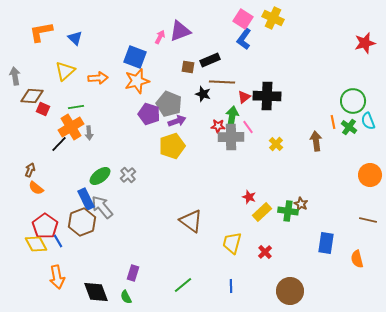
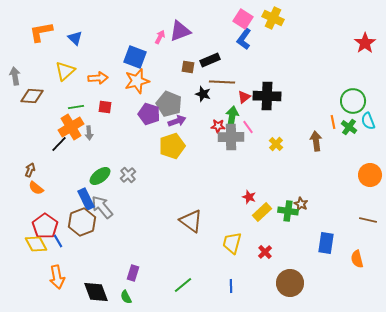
red star at (365, 43): rotated 20 degrees counterclockwise
red square at (43, 109): moved 62 px right, 2 px up; rotated 16 degrees counterclockwise
brown circle at (290, 291): moved 8 px up
